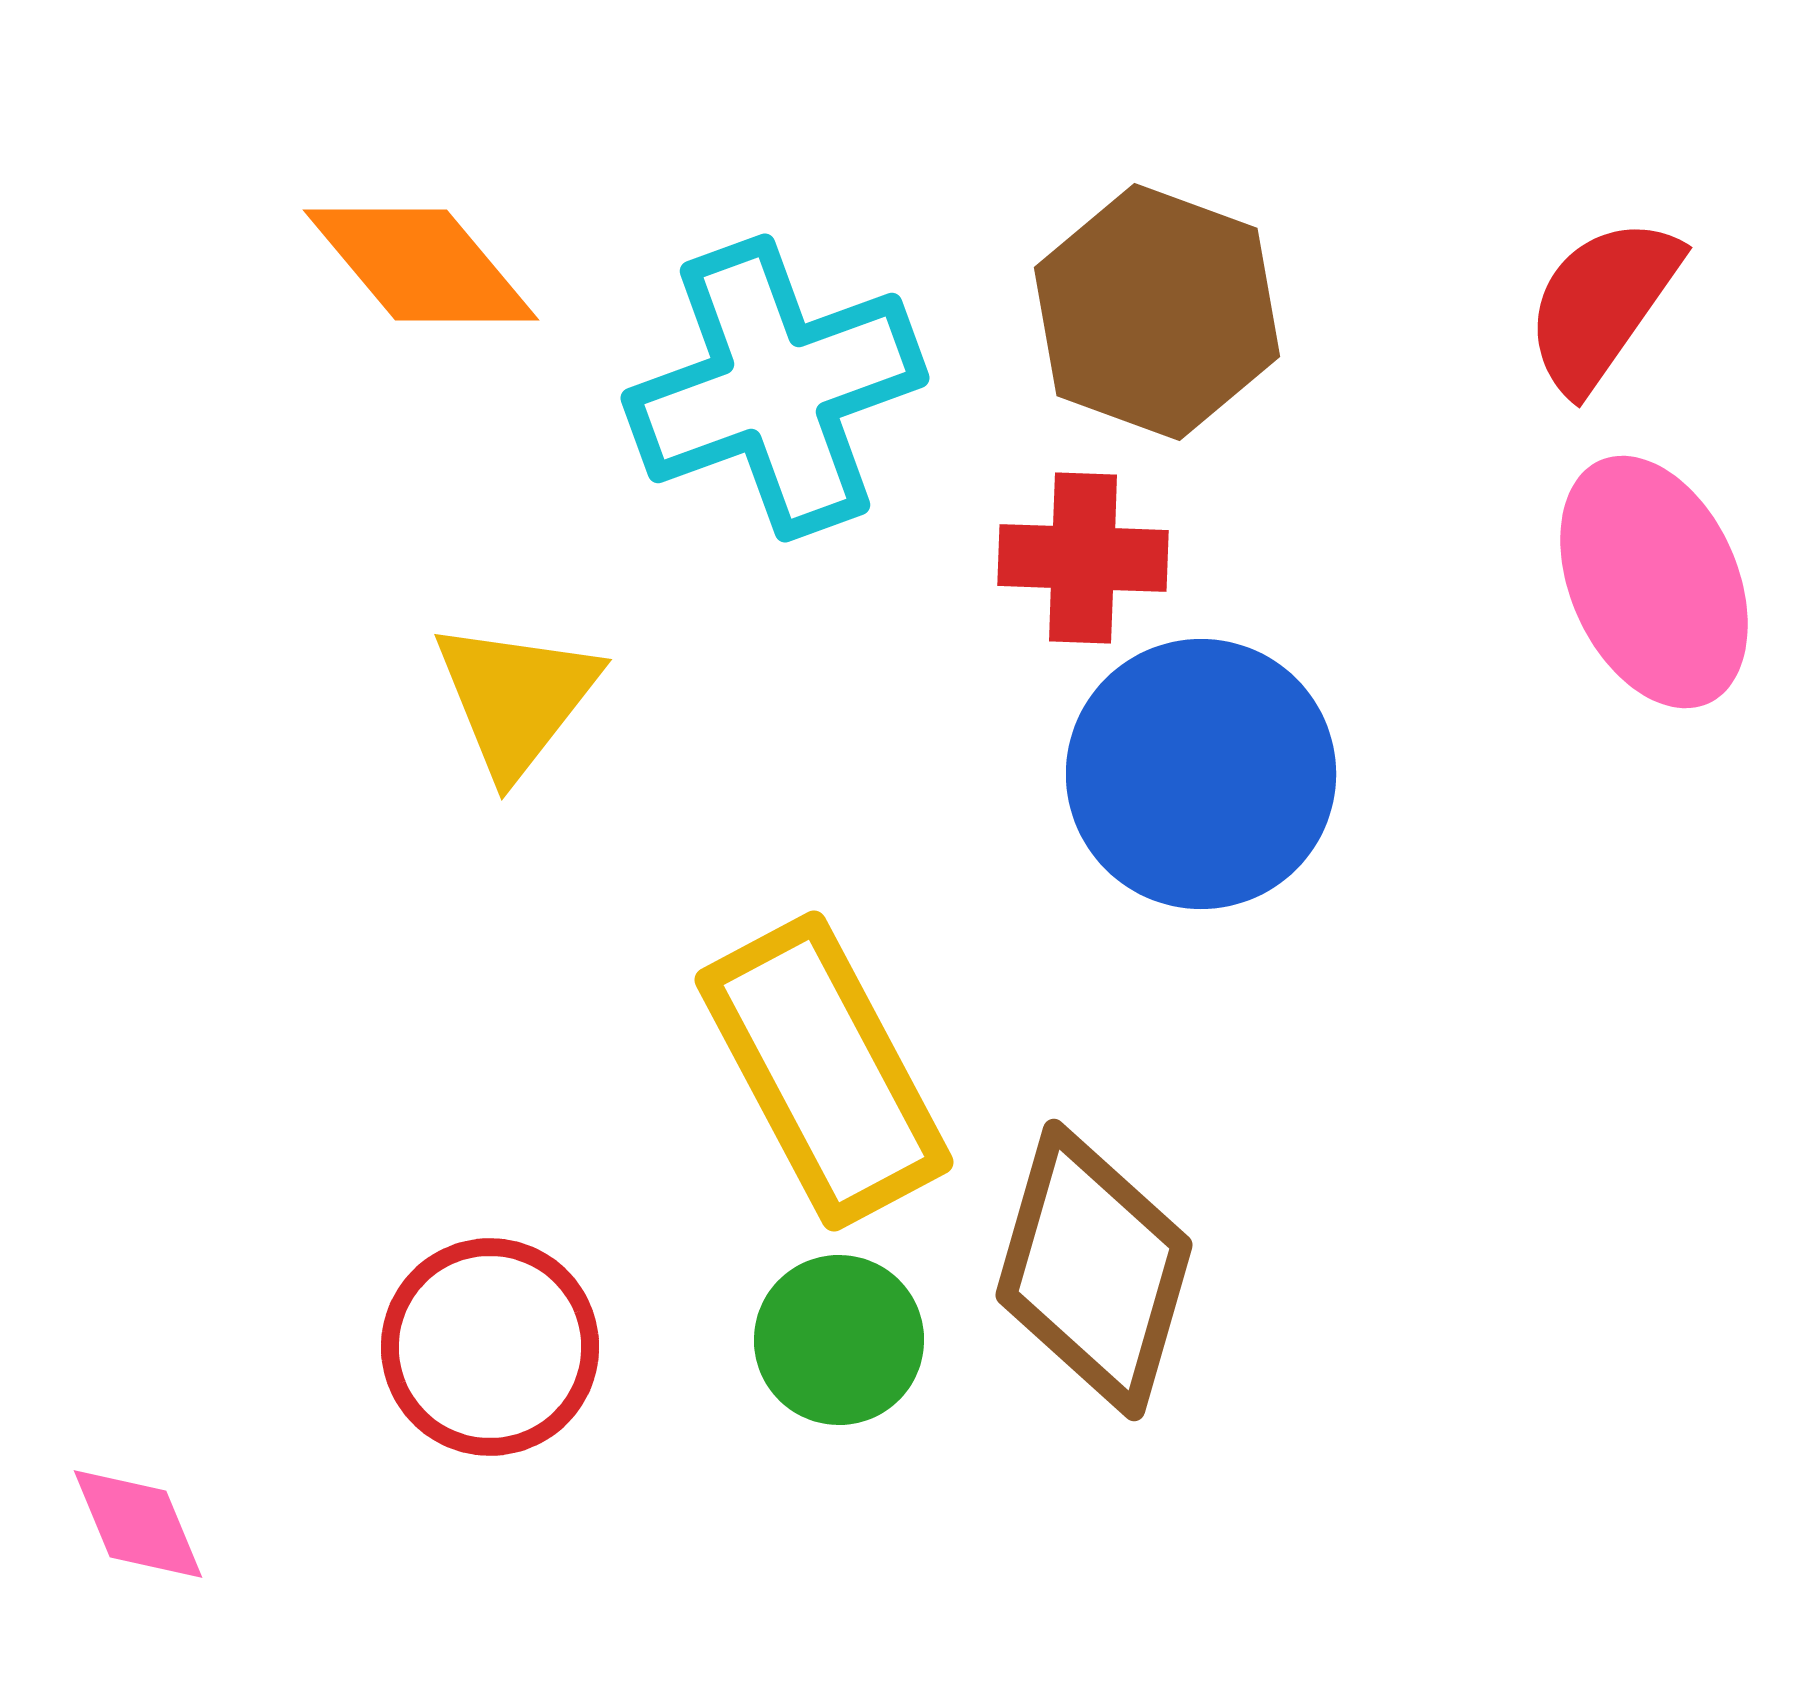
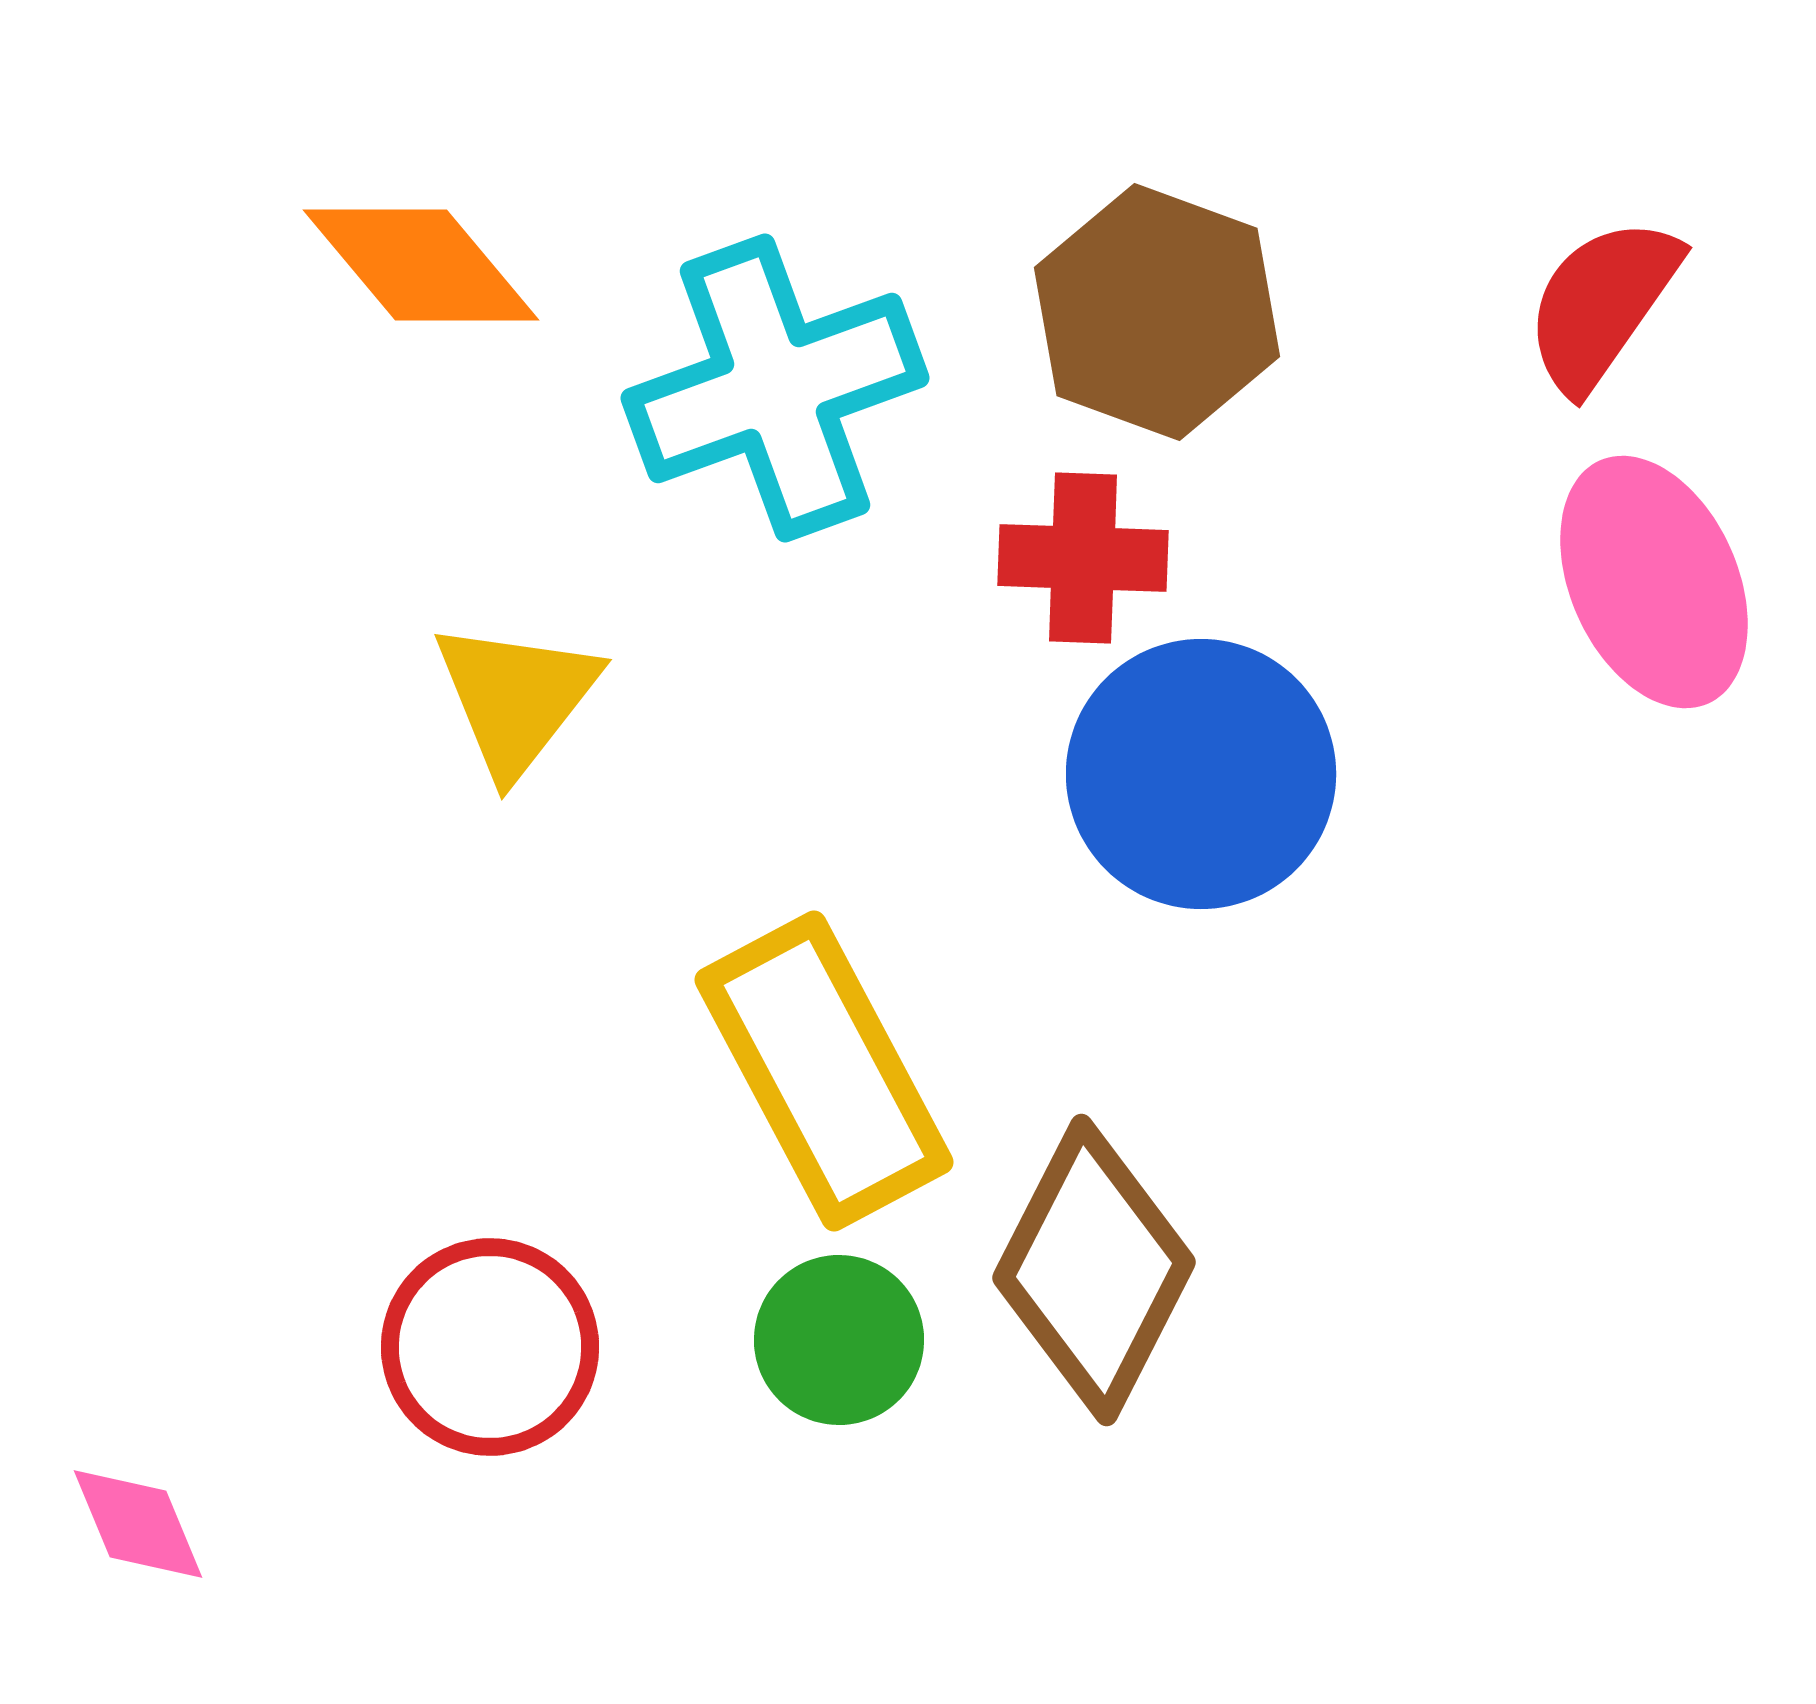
brown diamond: rotated 11 degrees clockwise
